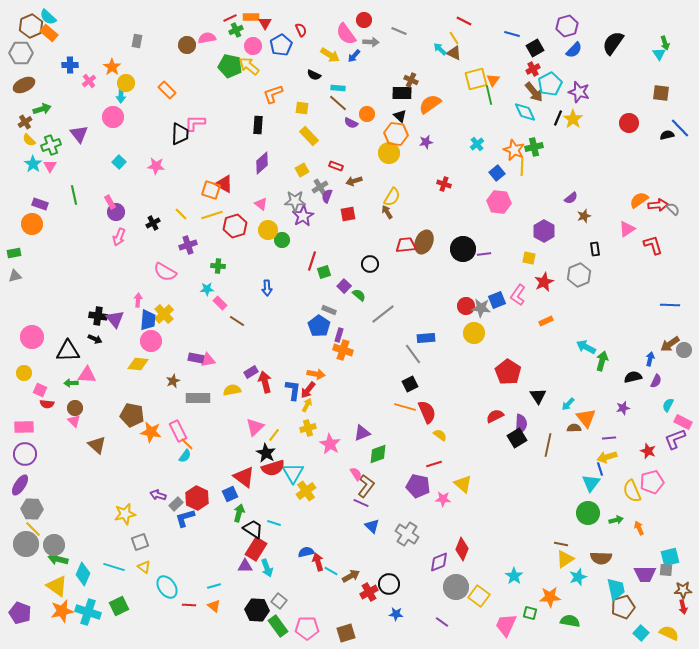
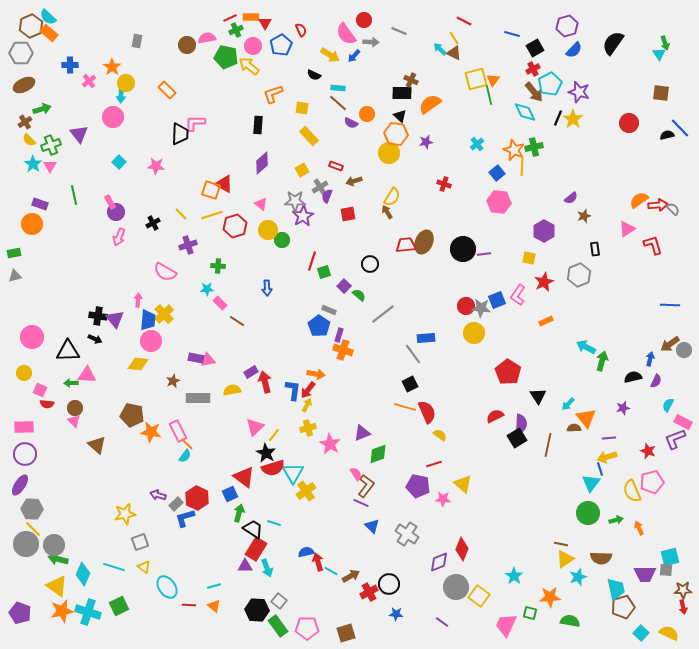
green pentagon at (230, 66): moved 4 px left, 9 px up
